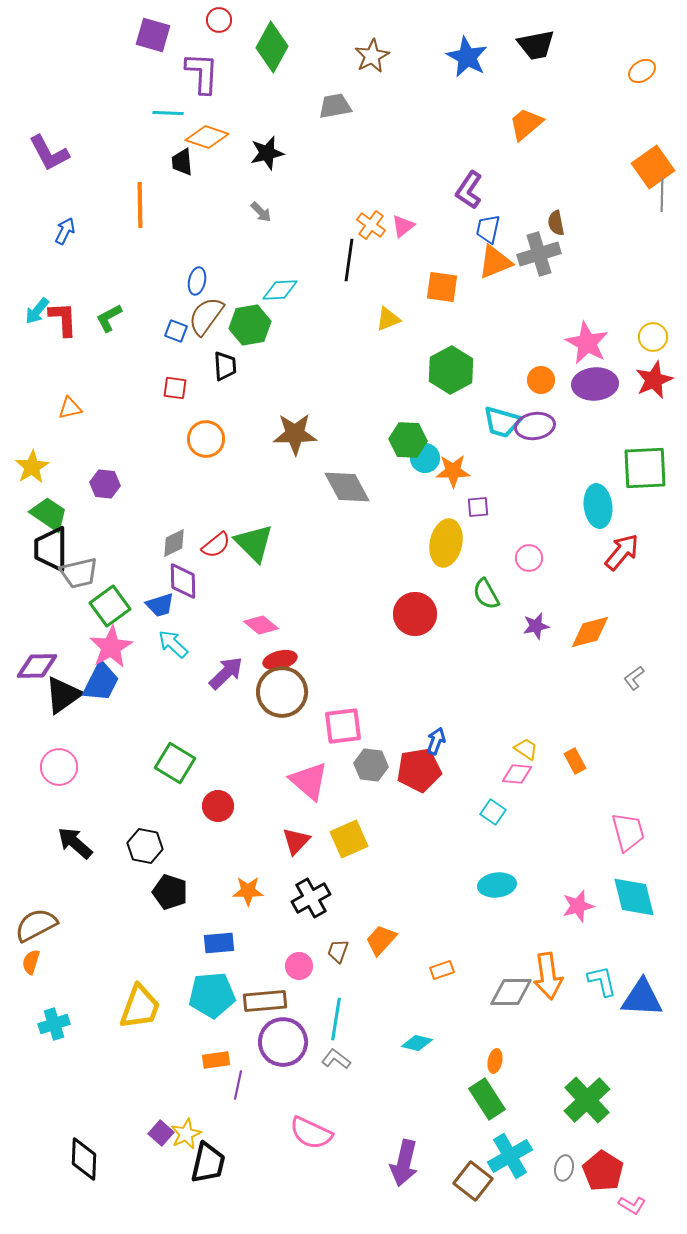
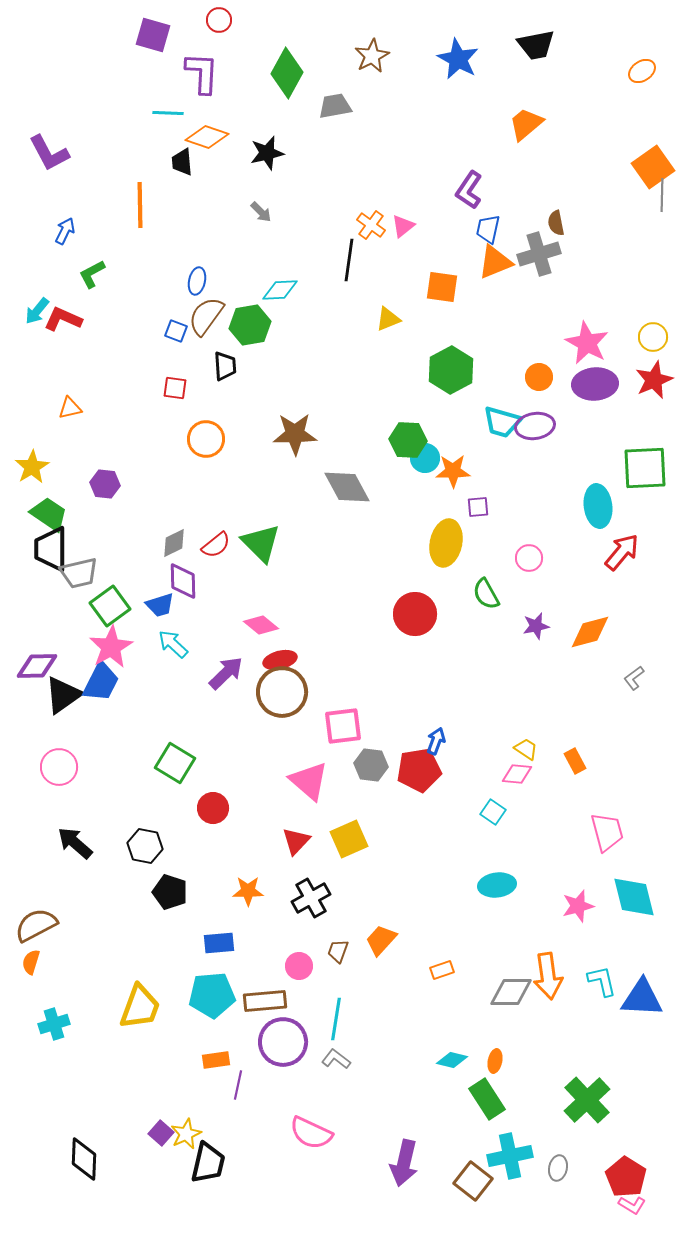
green diamond at (272, 47): moved 15 px right, 26 px down
blue star at (467, 57): moved 9 px left, 2 px down
green L-shape at (109, 318): moved 17 px left, 44 px up
red L-shape at (63, 319): rotated 63 degrees counterclockwise
orange circle at (541, 380): moved 2 px left, 3 px up
green triangle at (254, 543): moved 7 px right
red circle at (218, 806): moved 5 px left, 2 px down
pink trapezoid at (628, 832): moved 21 px left
cyan diamond at (417, 1043): moved 35 px right, 17 px down
cyan cross at (510, 1156): rotated 18 degrees clockwise
gray ellipse at (564, 1168): moved 6 px left
red pentagon at (603, 1171): moved 23 px right, 6 px down
